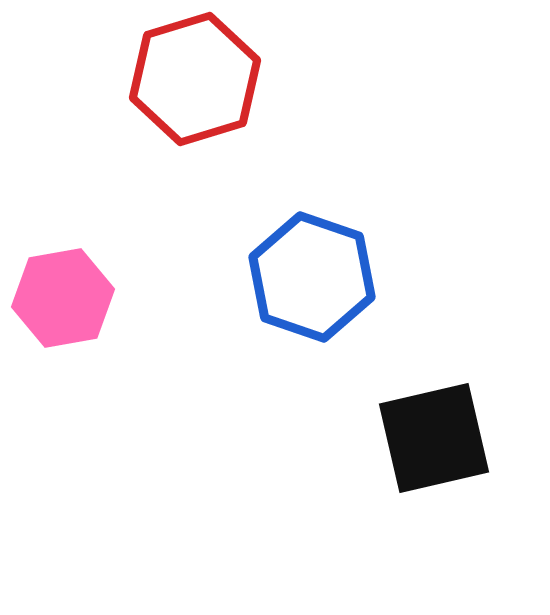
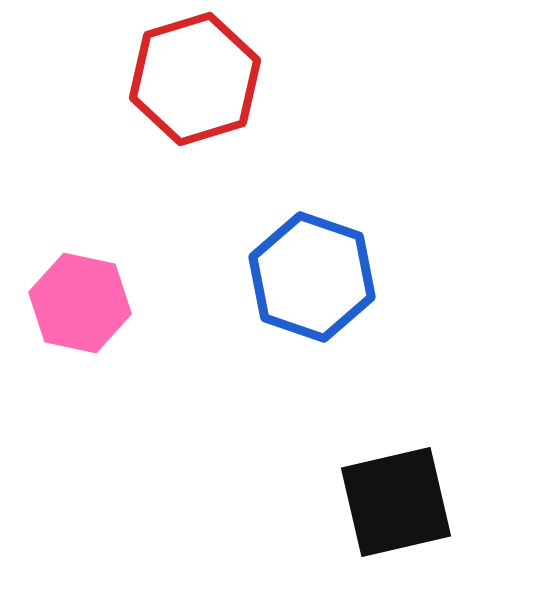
pink hexagon: moved 17 px right, 5 px down; rotated 22 degrees clockwise
black square: moved 38 px left, 64 px down
